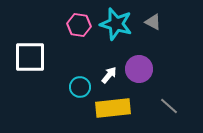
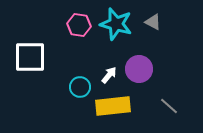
yellow rectangle: moved 2 px up
